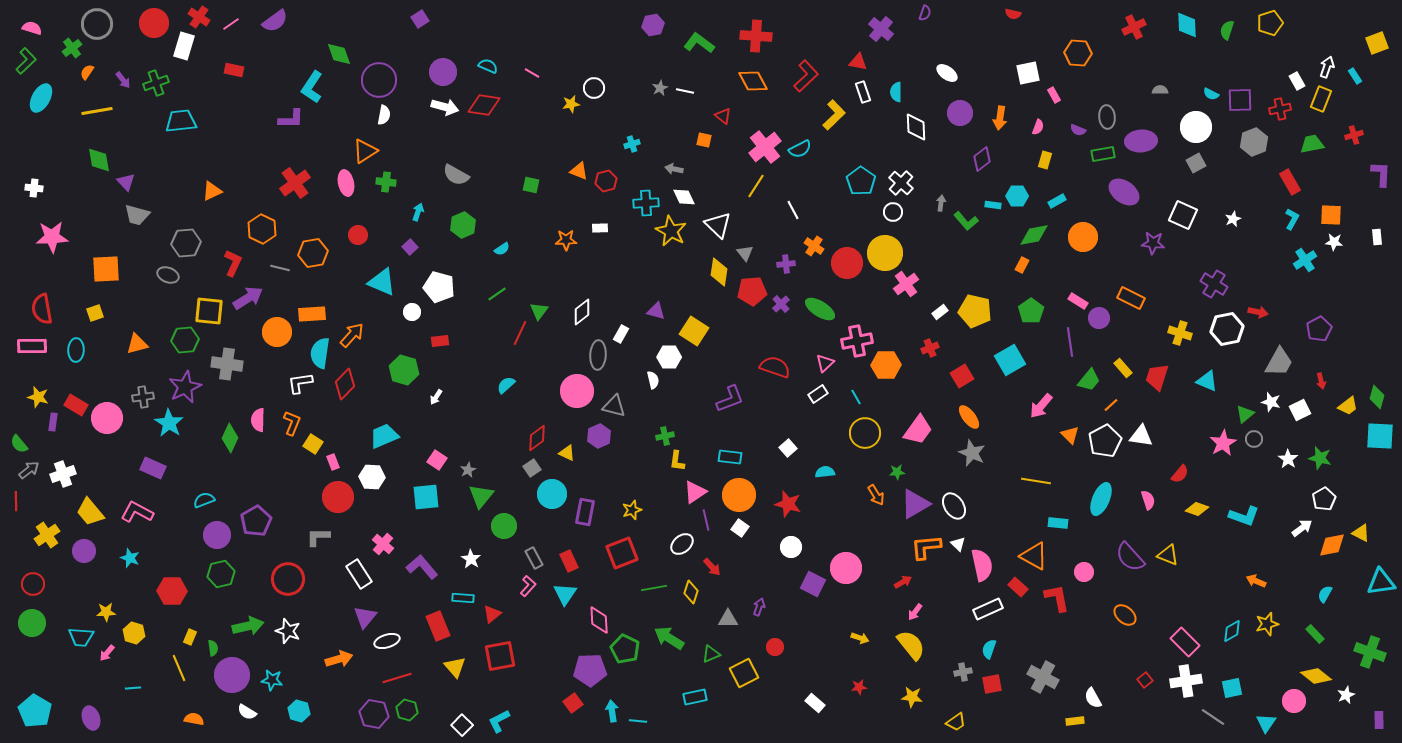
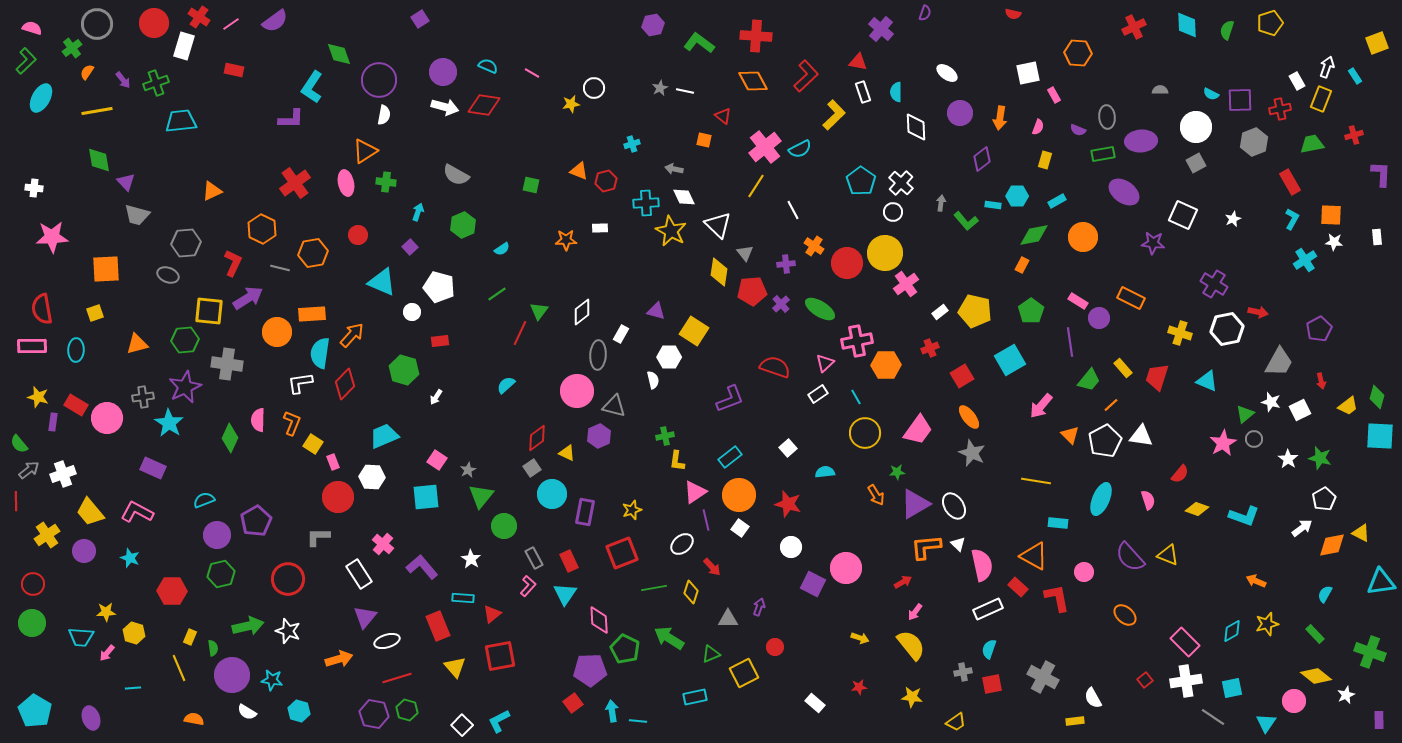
cyan rectangle at (730, 457): rotated 45 degrees counterclockwise
